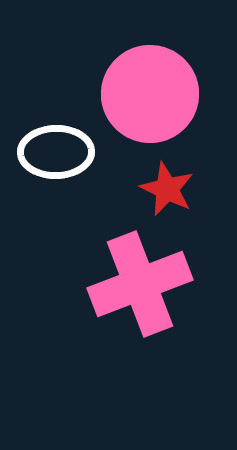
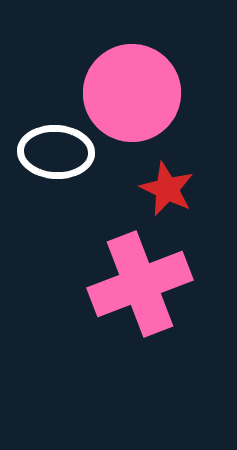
pink circle: moved 18 px left, 1 px up
white ellipse: rotated 4 degrees clockwise
